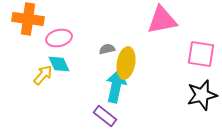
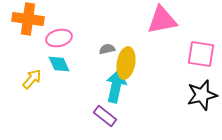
yellow arrow: moved 11 px left, 4 px down
